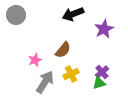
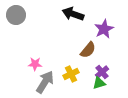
black arrow: rotated 40 degrees clockwise
brown semicircle: moved 25 px right
pink star: moved 4 px down; rotated 24 degrees clockwise
